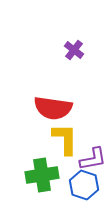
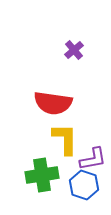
purple cross: rotated 12 degrees clockwise
red semicircle: moved 5 px up
